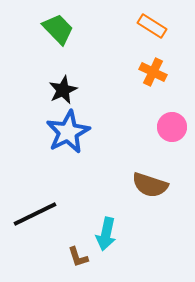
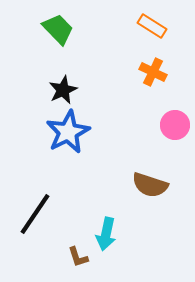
pink circle: moved 3 px right, 2 px up
black line: rotated 30 degrees counterclockwise
